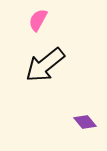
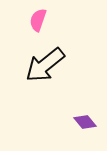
pink semicircle: rotated 10 degrees counterclockwise
